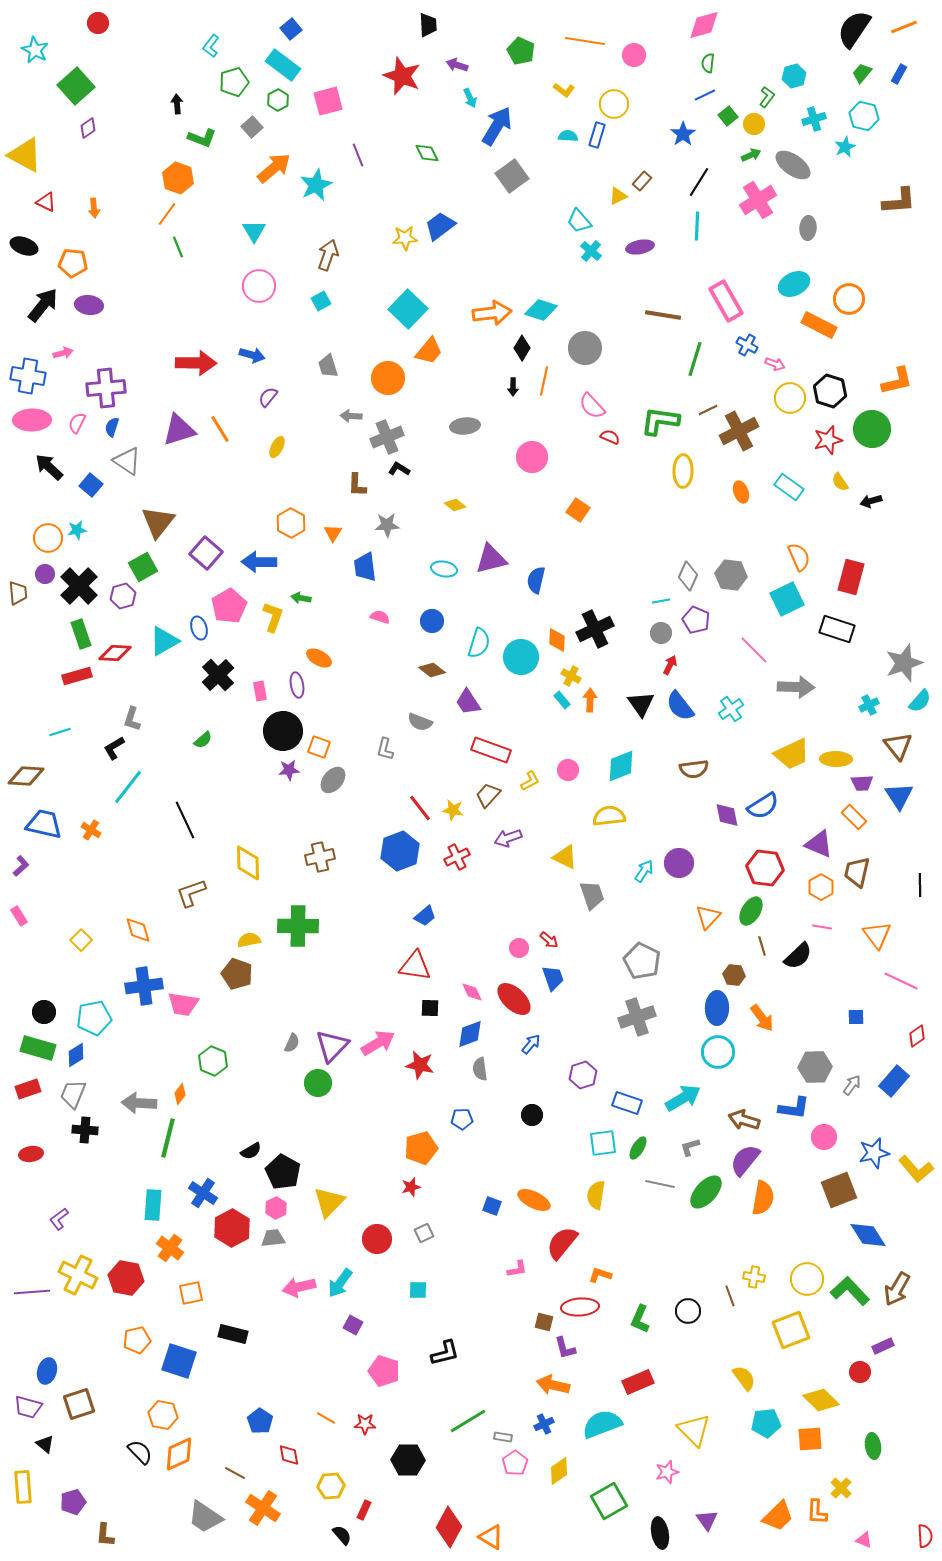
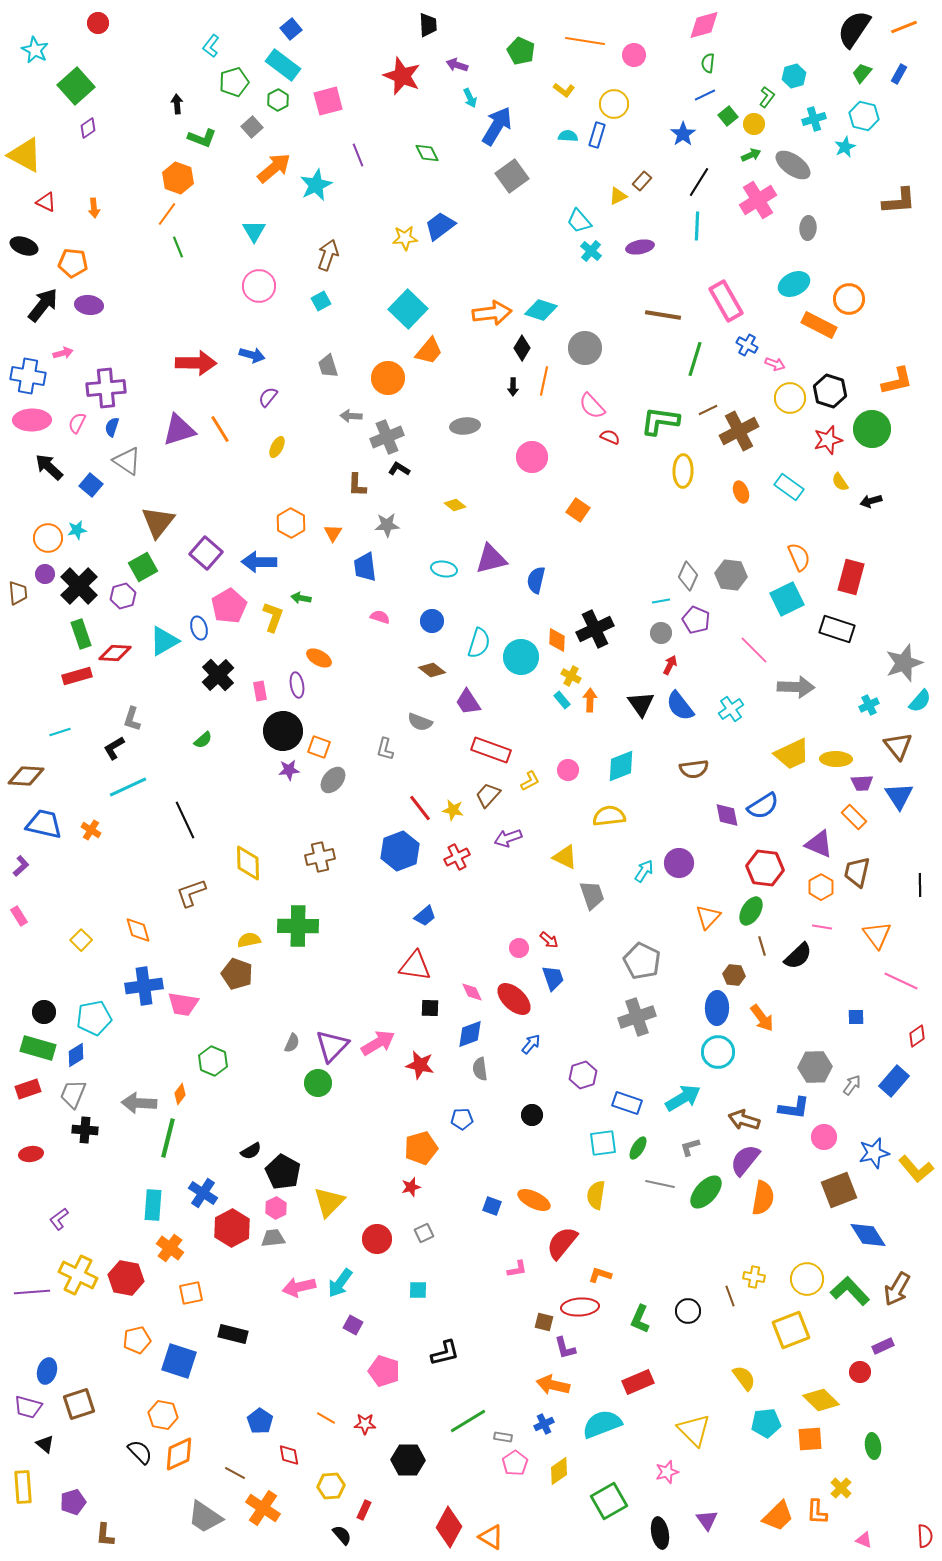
cyan line at (128, 787): rotated 27 degrees clockwise
